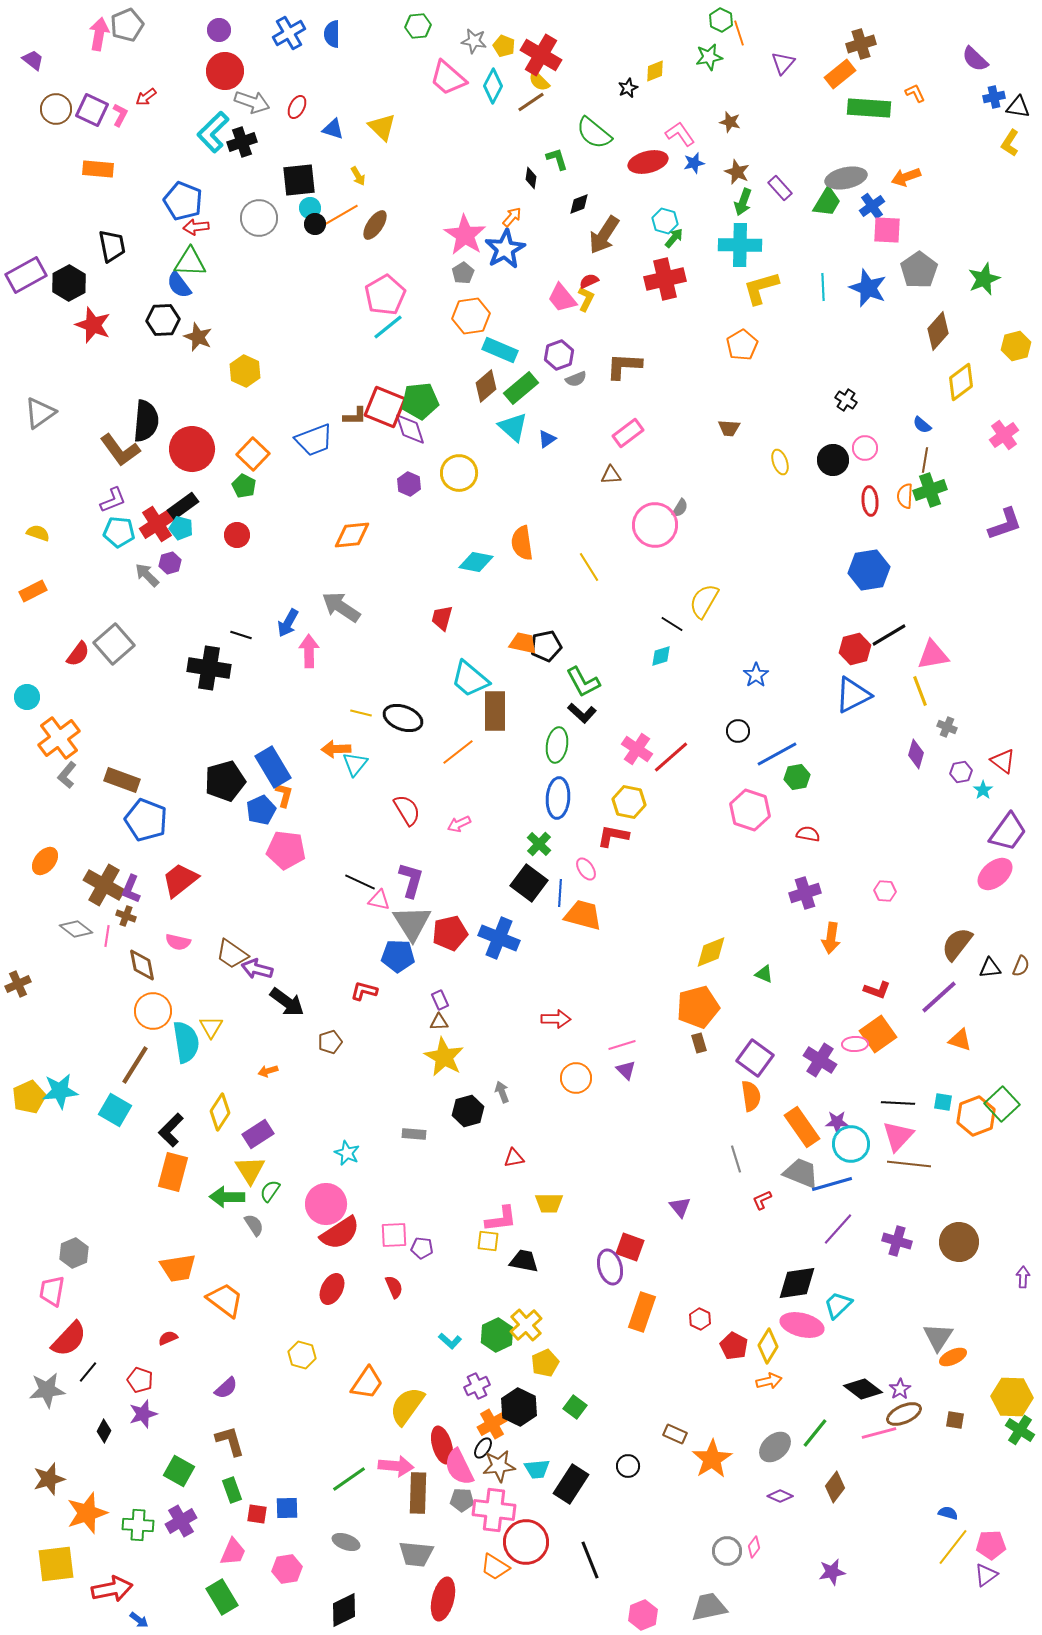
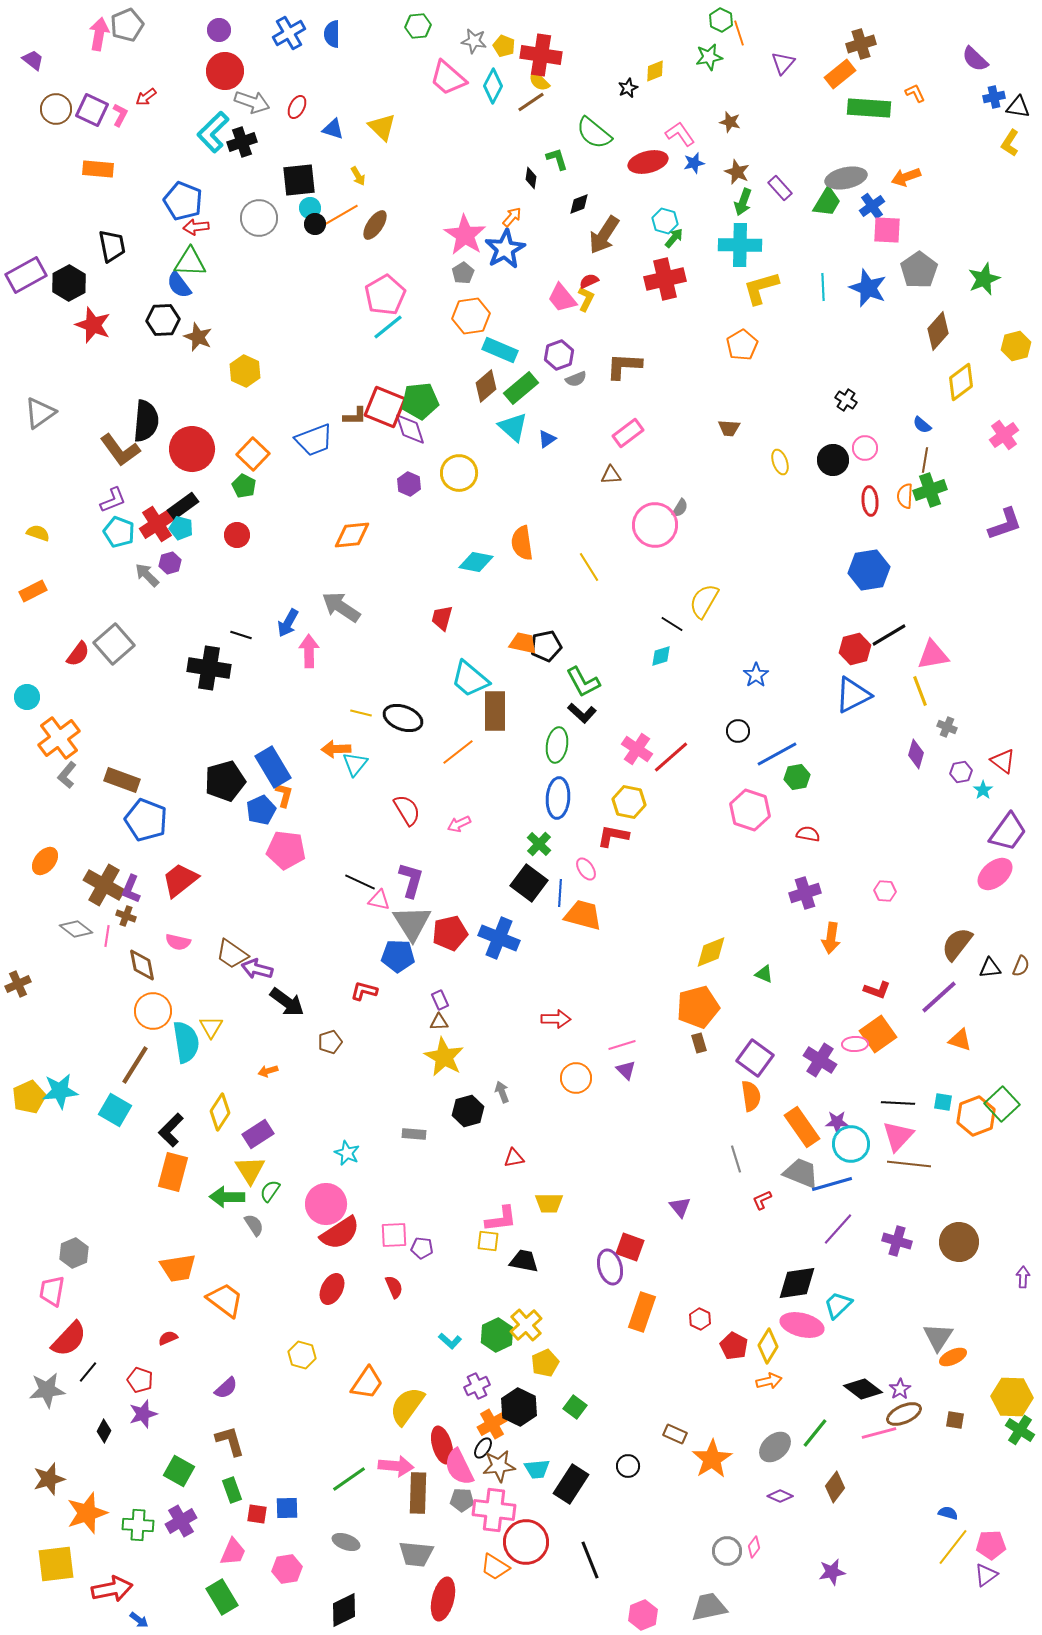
red cross at (541, 55): rotated 21 degrees counterclockwise
cyan pentagon at (119, 532): rotated 16 degrees clockwise
